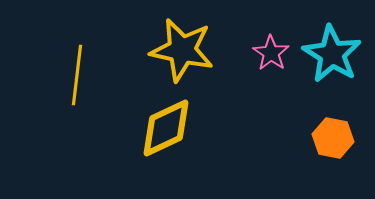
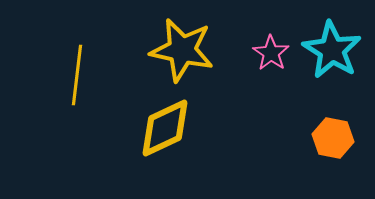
cyan star: moved 4 px up
yellow diamond: moved 1 px left
